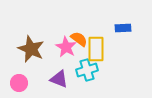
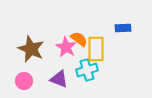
pink circle: moved 5 px right, 2 px up
